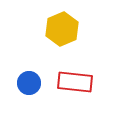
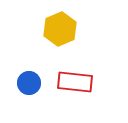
yellow hexagon: moved 2 px left
